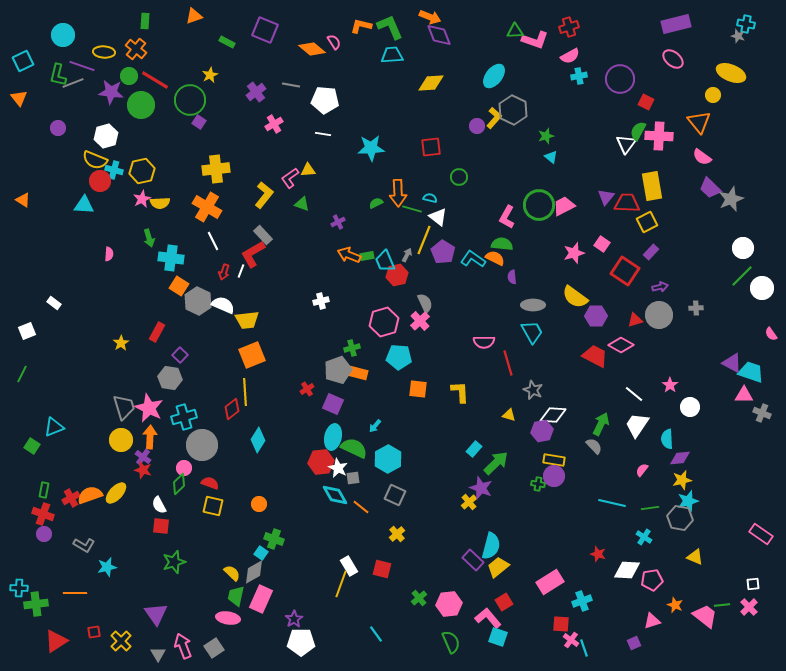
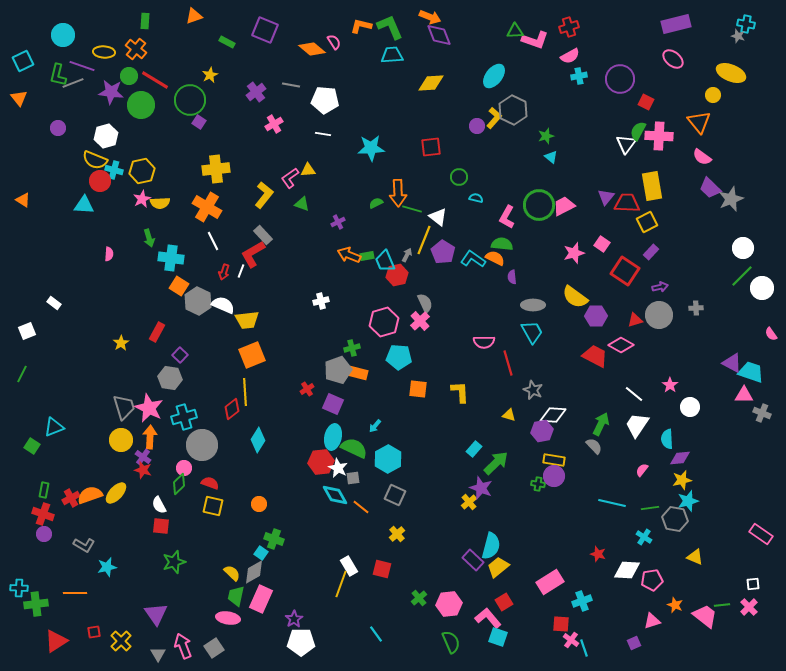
cyan semicircle at (430, 198): moved 46 px right
gray hexagon at (680, 518): moved 5 px left, 1 px down
